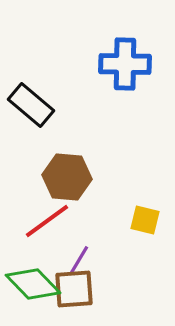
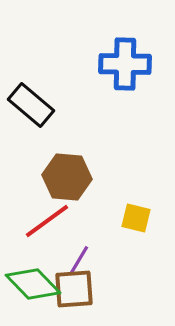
yellow square: moved 9 px left, 2 px up
